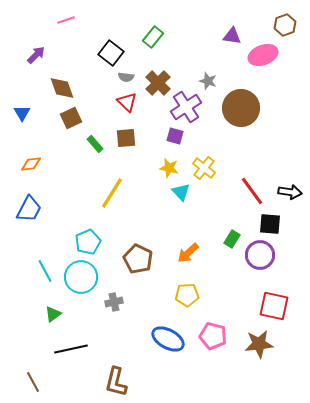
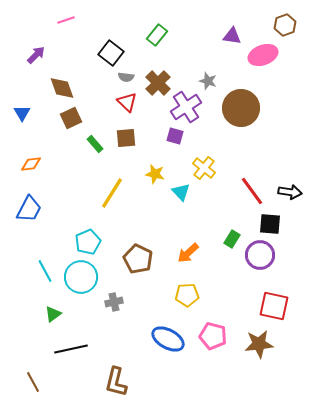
green rectangle at (153, 37): moved 4 px right, 2 px up
yellow star at (169, 168): moved 14 px left, 6 px down
